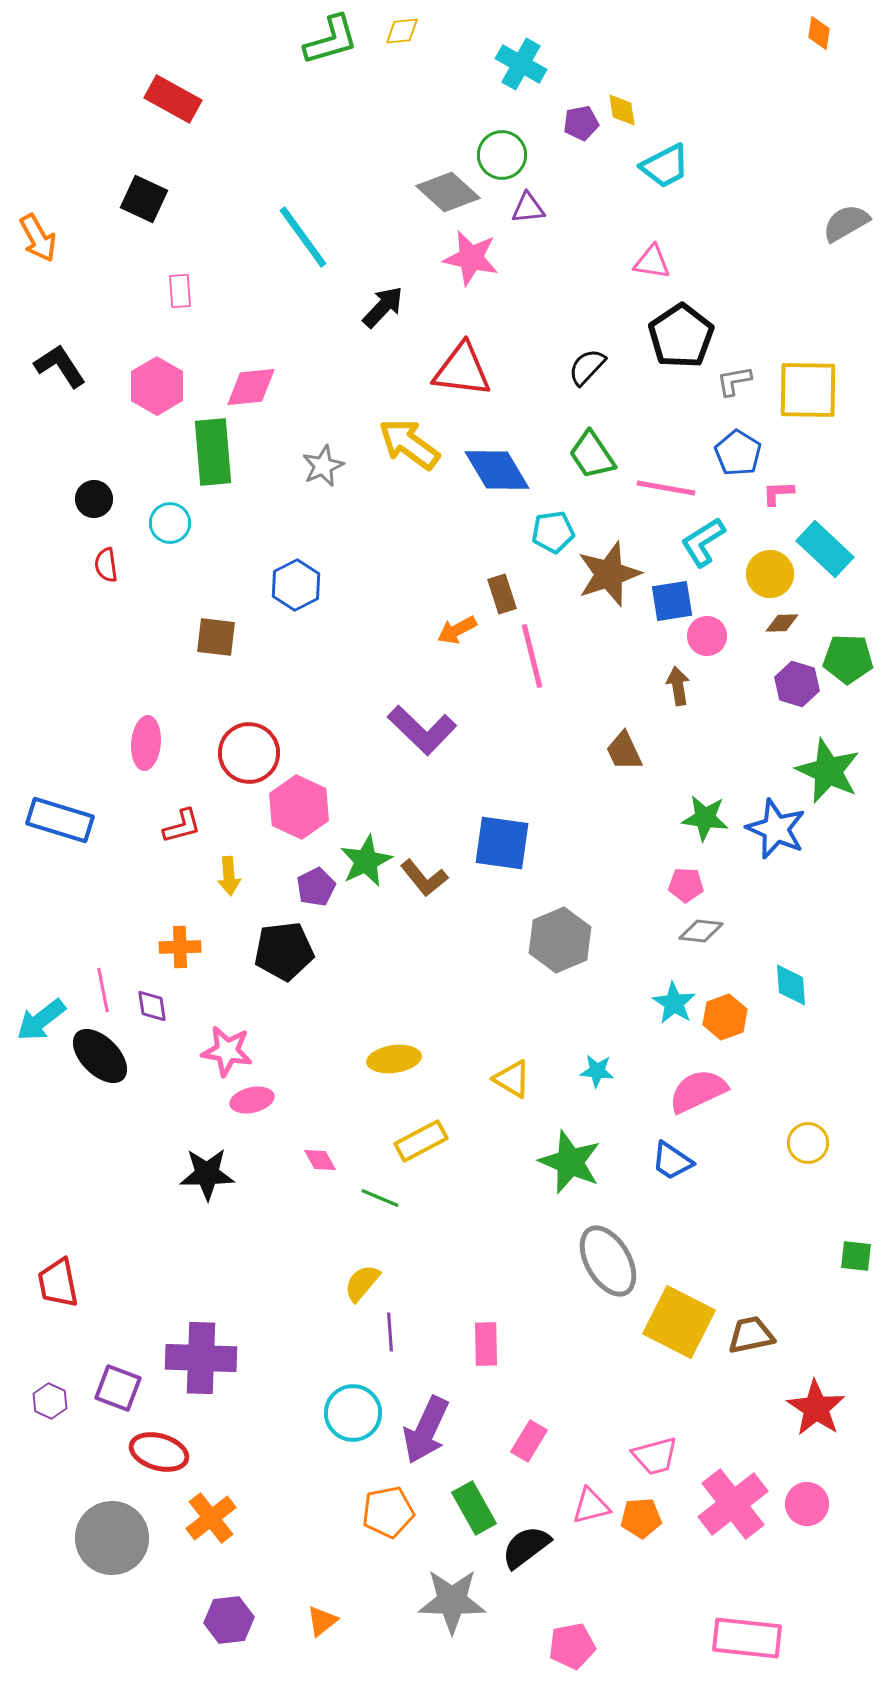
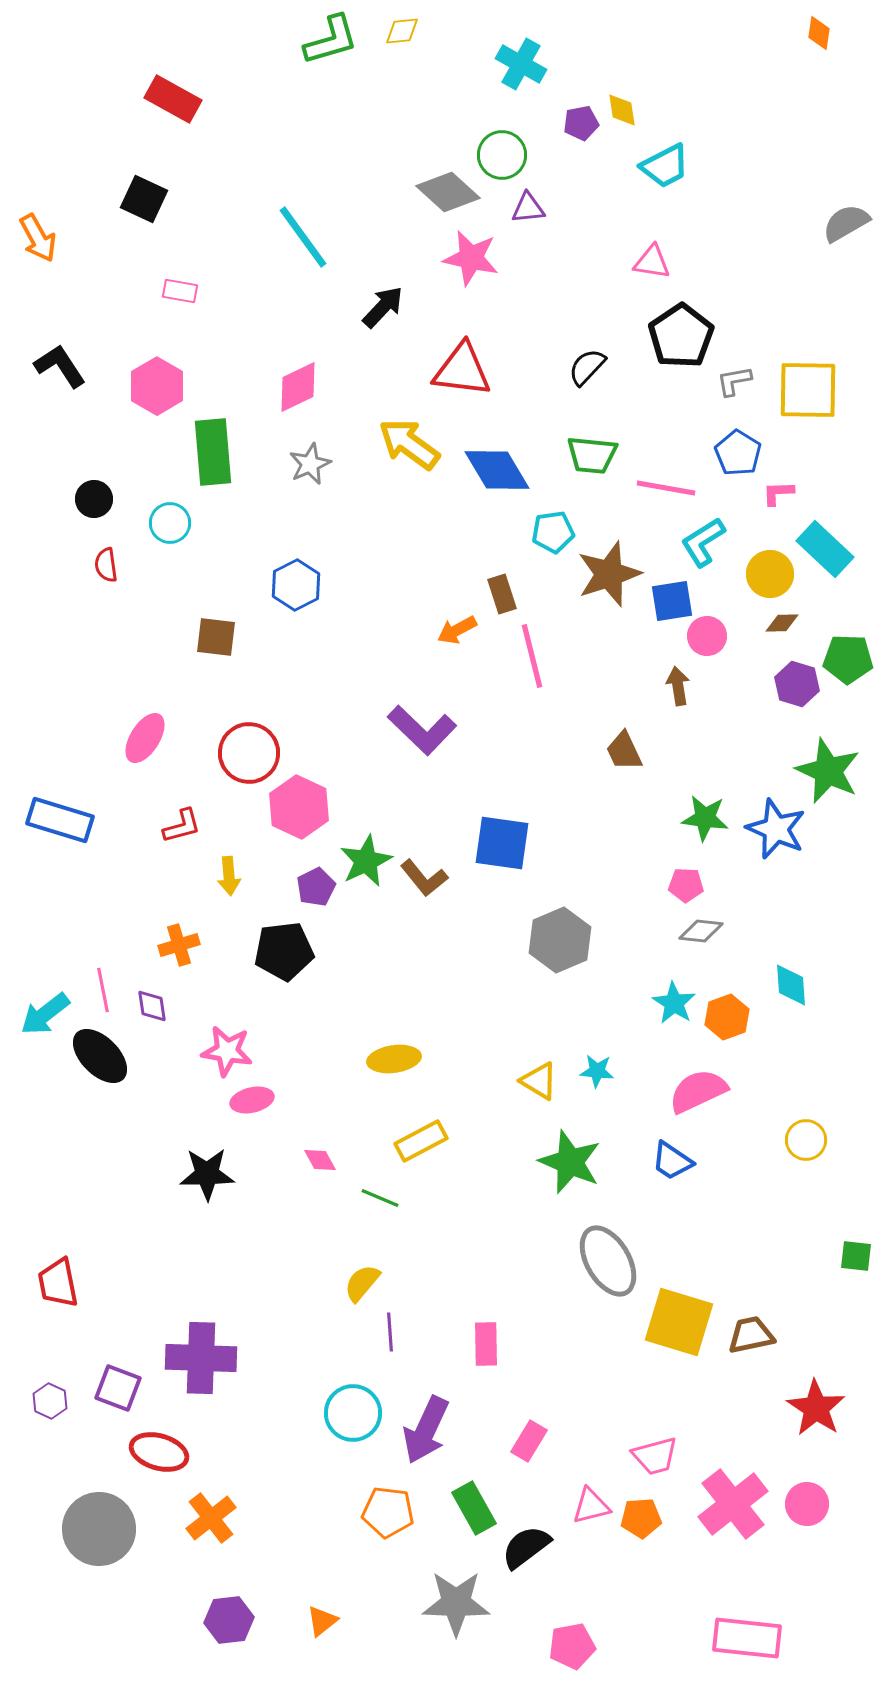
pink rectangle at (180, 291): rotated 76 degrees counterclockwise
pink diamond at (251, 387): moved 47 px right; rotated 20 degrees counterclockwise
green trapezoid at (592, 455): rotated 50 degrees counterclockwise
gray star at (323, 466): moved 13 px left, 2 px up
pink ellipse at (146, 743): moved 1 px left, 5 px up; rotated 27 degrees clockwise
orange cross at (180, 947): moved 1 px left, 2 px up; rotated 15 degrees counterclockwise
orange hexagon at (725, 1017): moved 2 px right
cyan arrow at (41, 1020): moved 4 px right, 6 px up
yellow triangle at (512, 1079): moved 27 px right, 2 px down
yellow circle at (808, 1143): moved 2 px left, 3 px up
yellow square at (679, 1322): rotated 10 degrees counterclockwise
orange pentagon at (388, 1512): rotated 18 degrees clockwise
gray circle at (112, 1538): moved 13 px left, 9 px up
gray star at (452, 1601): moved 4 px right, 2 px down
